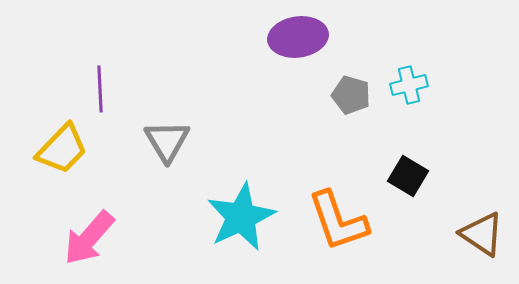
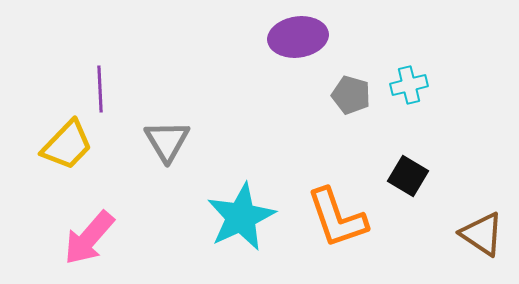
yellow trapezoid: moved 5 px right, 4 px up
orange L-shape: moved 1 px left, 3 px up
